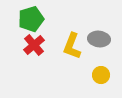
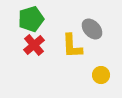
gray ellipse: moved 7 px left, 10 px up; rotated 40 degrees clockwise
yellow L-shape: rotated 24 degrees counterclockwise
